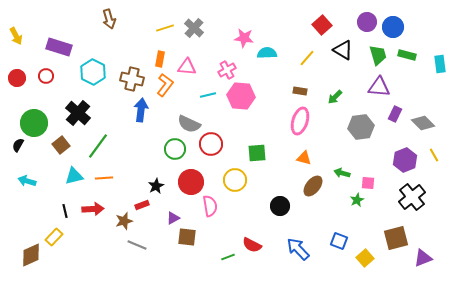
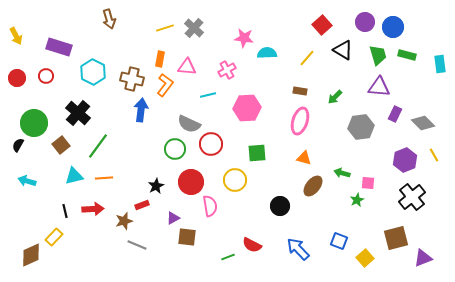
purple circle at (367, 22): moved 2 px left
pink hexagon at (241, 96): moved 6 px right, 12 px down; rotated 8 degrees counterclockwise
